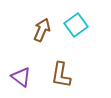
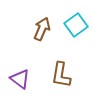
brown arrow: moved 1 px up
purple triangle: moved 1 px left, 2 px down
